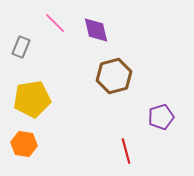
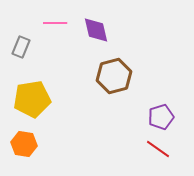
pink line: rotated 45 degrees counterclockwise
red line: moved 32 px right, 2 px up; rotated 40 degrees counterclockwise
